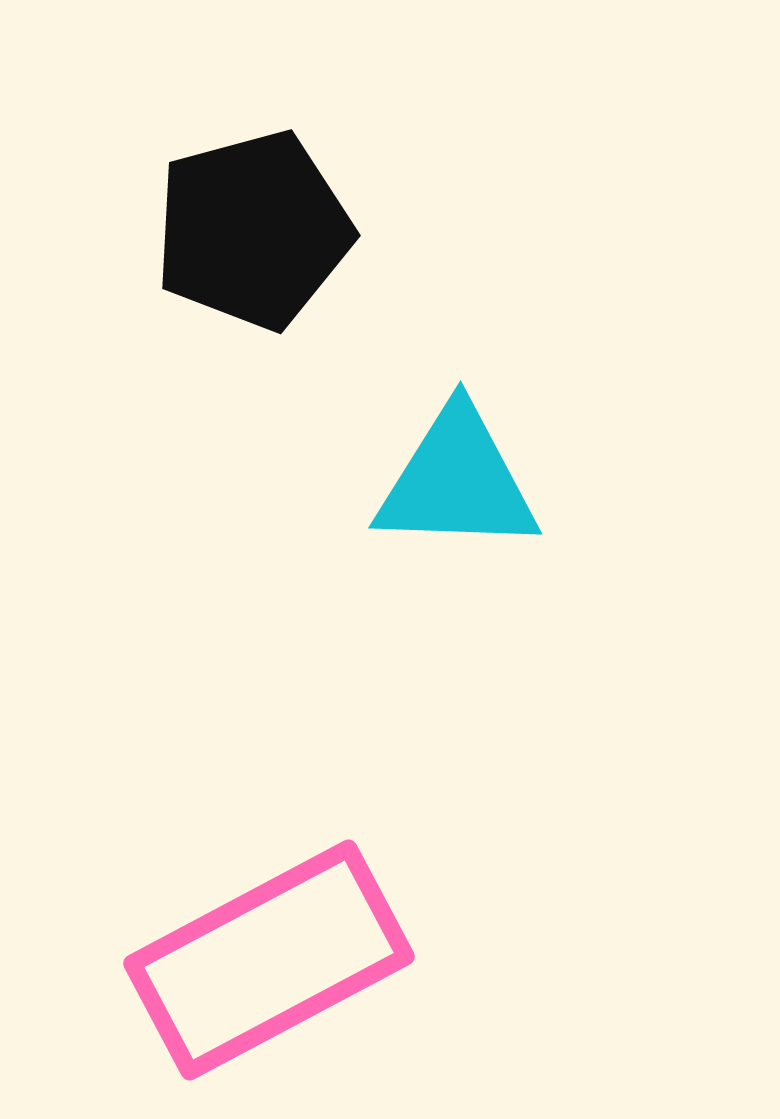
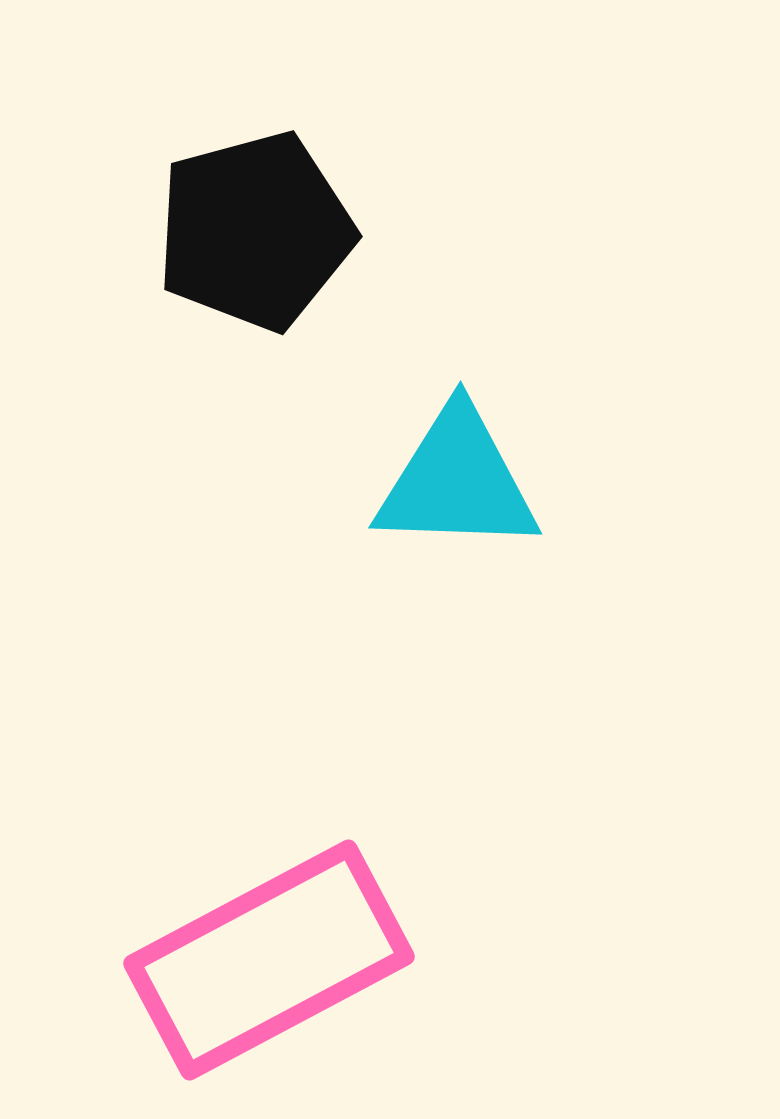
black pentagon: moved 2 px right, 1 px down
